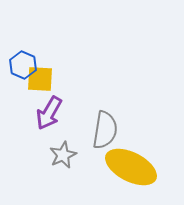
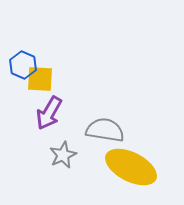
gray semicircle: rotated 90 degrees counterclockwise
